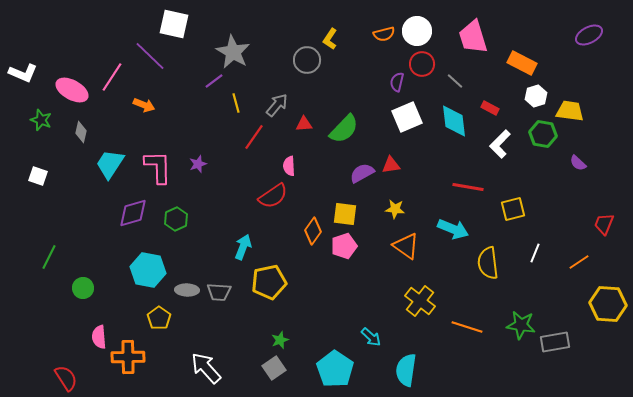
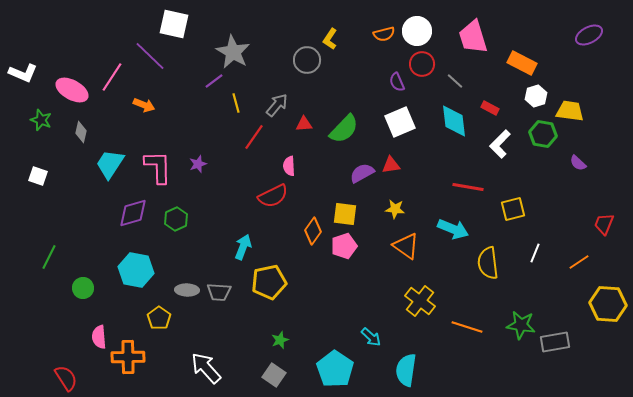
purple semicircle at (397, 82): rotated 36 degrees counterclockwise
white square at (407, 117): moved 7 px left, 5 px down
red semicircle at (273, 196): rotated 8 degrees clockwise
cyan hexagon at (148, 270): moved 12 px left
gray square at (274, 368): moved 7 px down; rotated 20 degrees counterclockwise
